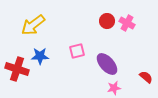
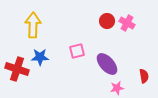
yellow arrow: rotated 130 degrees clockwise
blue star: moved 1 px down
red semicircle: moved 2 px left, 1 px up; rotated 40 degrees clockwise
pink star: moved 3 px right
